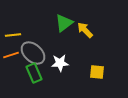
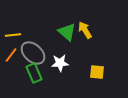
green triangle: moved 3 px right, 9 px down; rotated 42 degrees counterclockwise
yellow arrow: rotated 12 degrees clockwise
orange line: rotated 35 degrees counterclockwise
